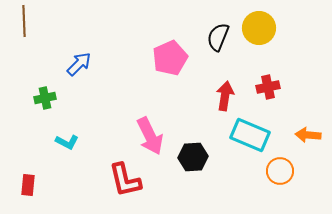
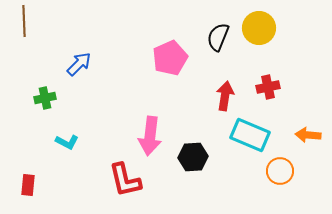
pink arrow: rotated 33 degrees clockwise
